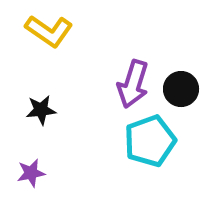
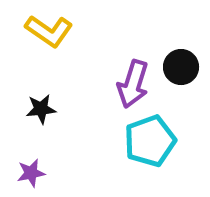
black circle: moved 22 px up
black star: moved 1 px up
